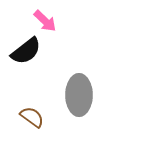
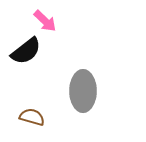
gray ellipse: moved 4 px right, 4 px up
brown semicircle: rotated 20 degrees counterclockwise
